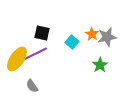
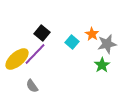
black square: rotated 28 degrees clockwise
gray star: moved 7 px down
purple line: rotated 20 degrees counterclockwise
yellow ellipse: rotated 15 degrees clockwise
green star: moved 2 px right
